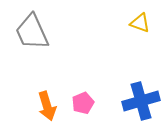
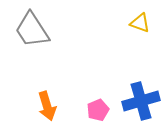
gray trapezoid: moved 2 px up; rotated 9 degrees counterclockwise
pink pentagon: moved 15 px right, 7 px down
